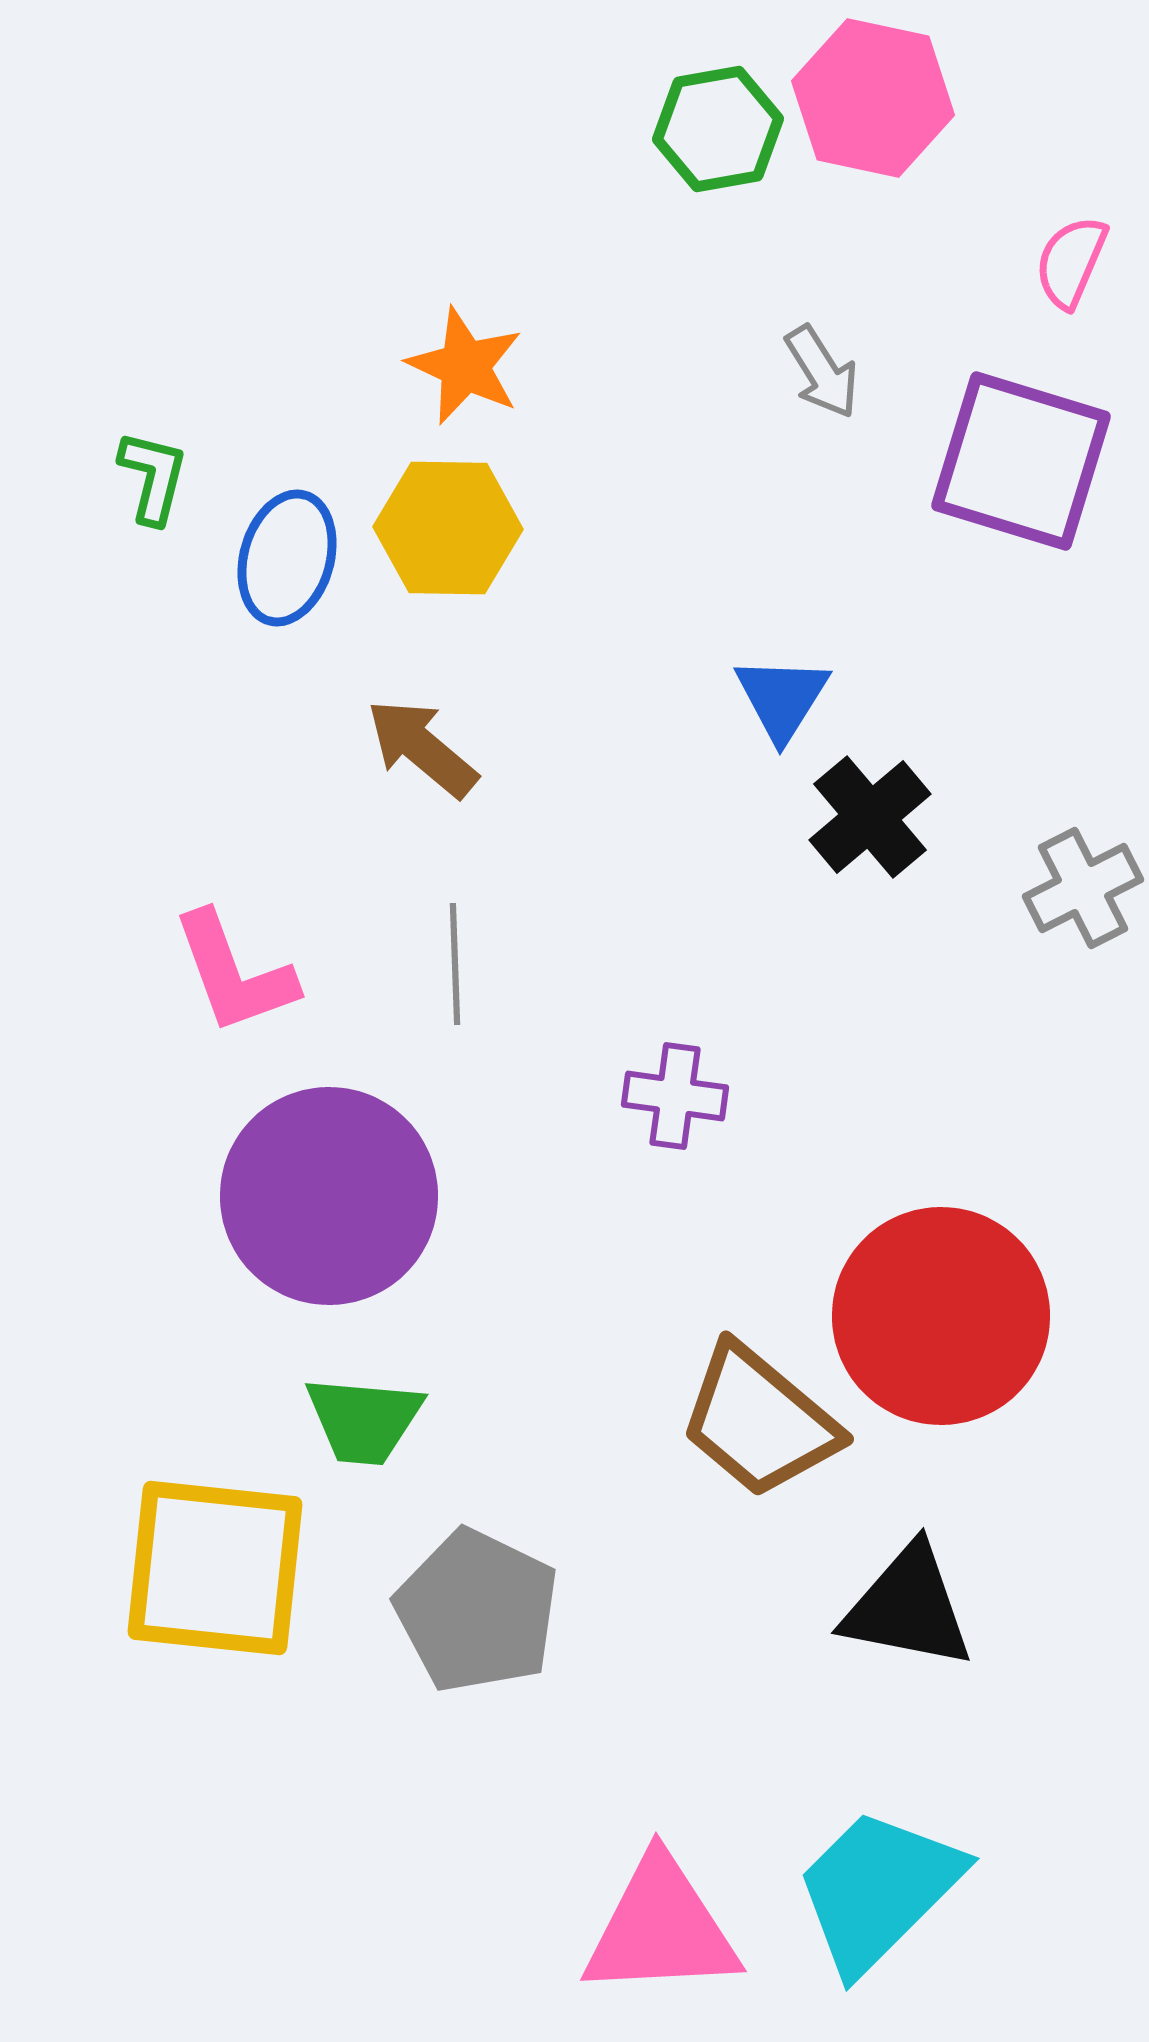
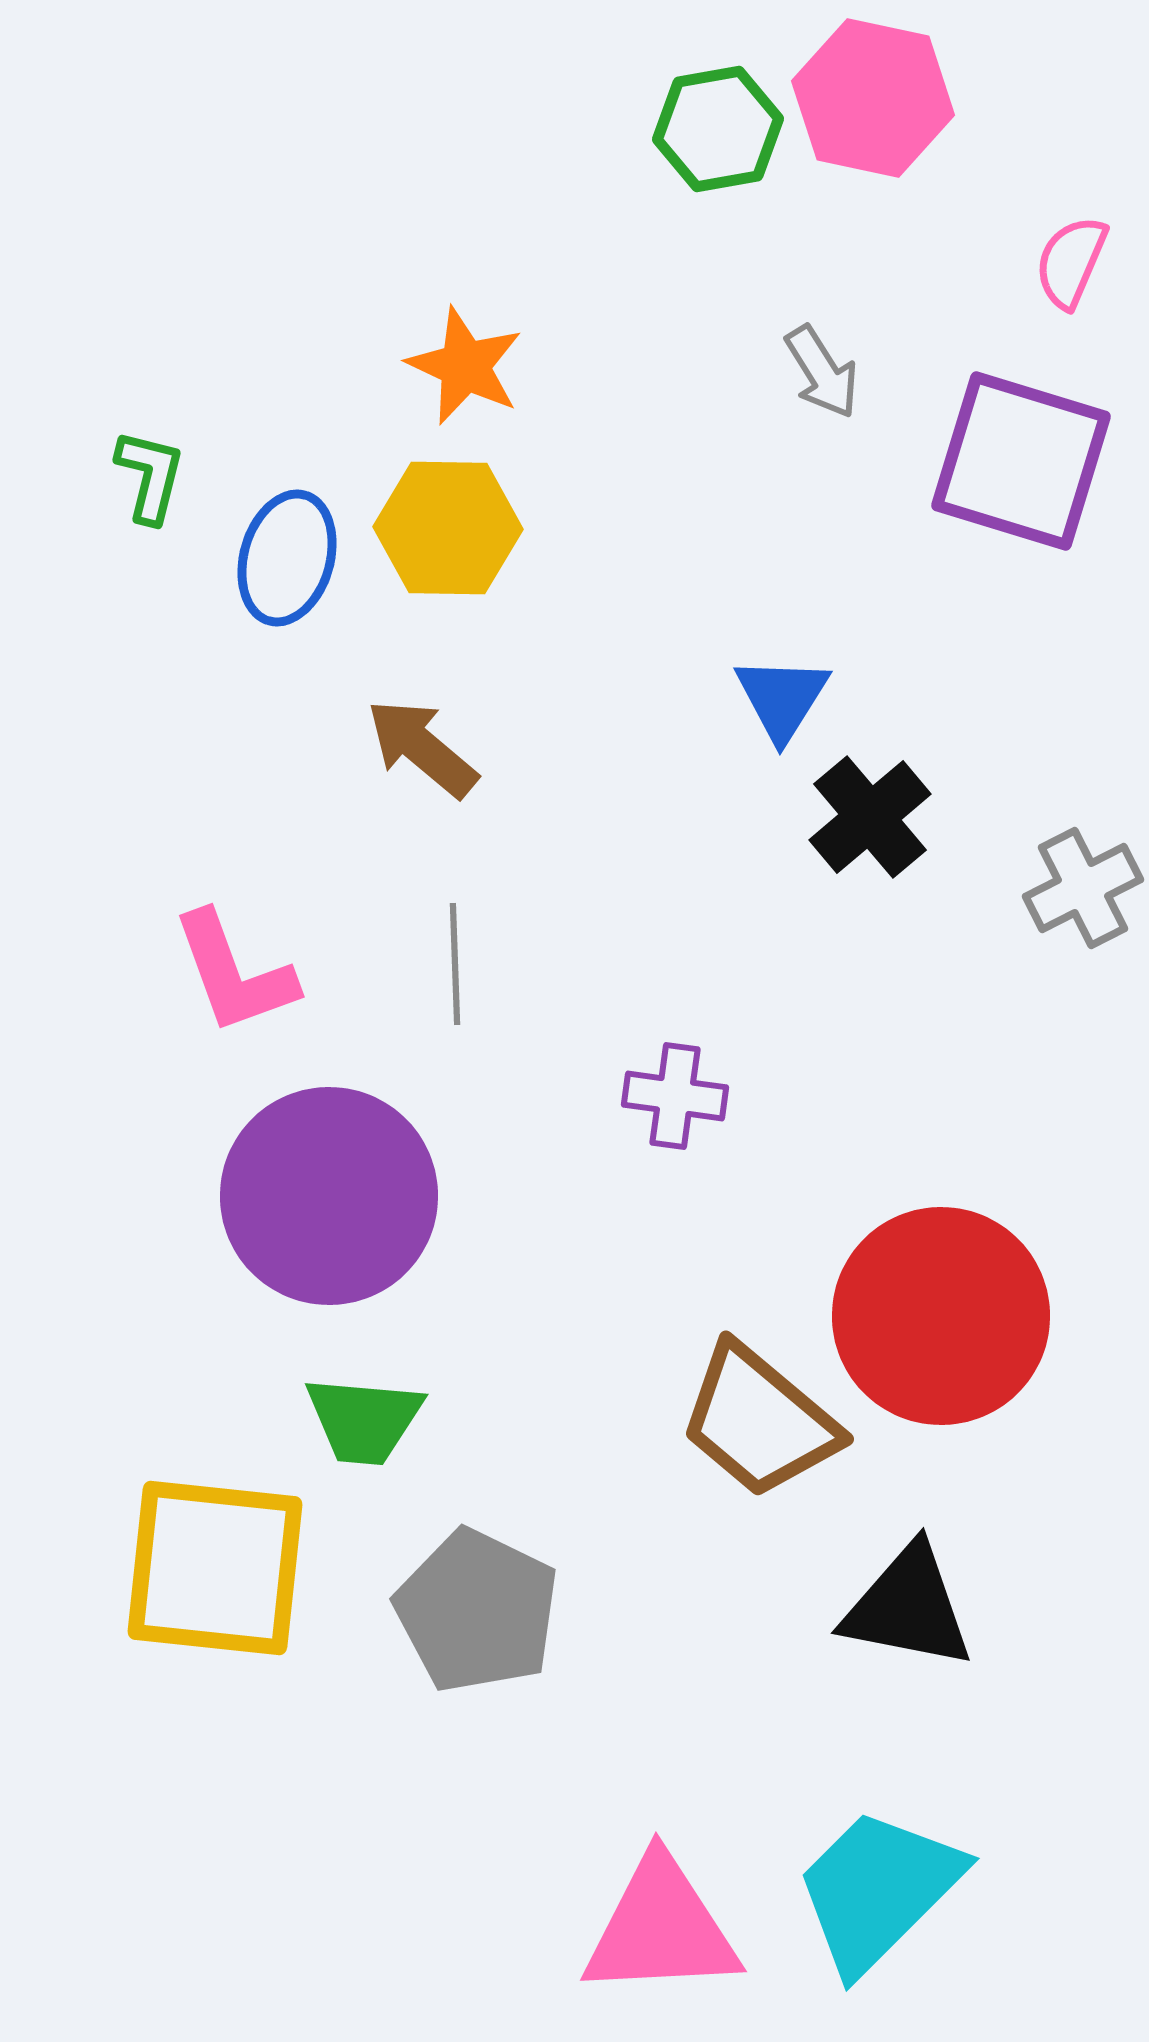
green L-shape: moved 3 px left, 1 px up
